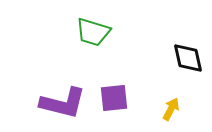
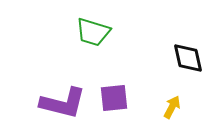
yellow arrow: moved 1 px right, 2 px up
